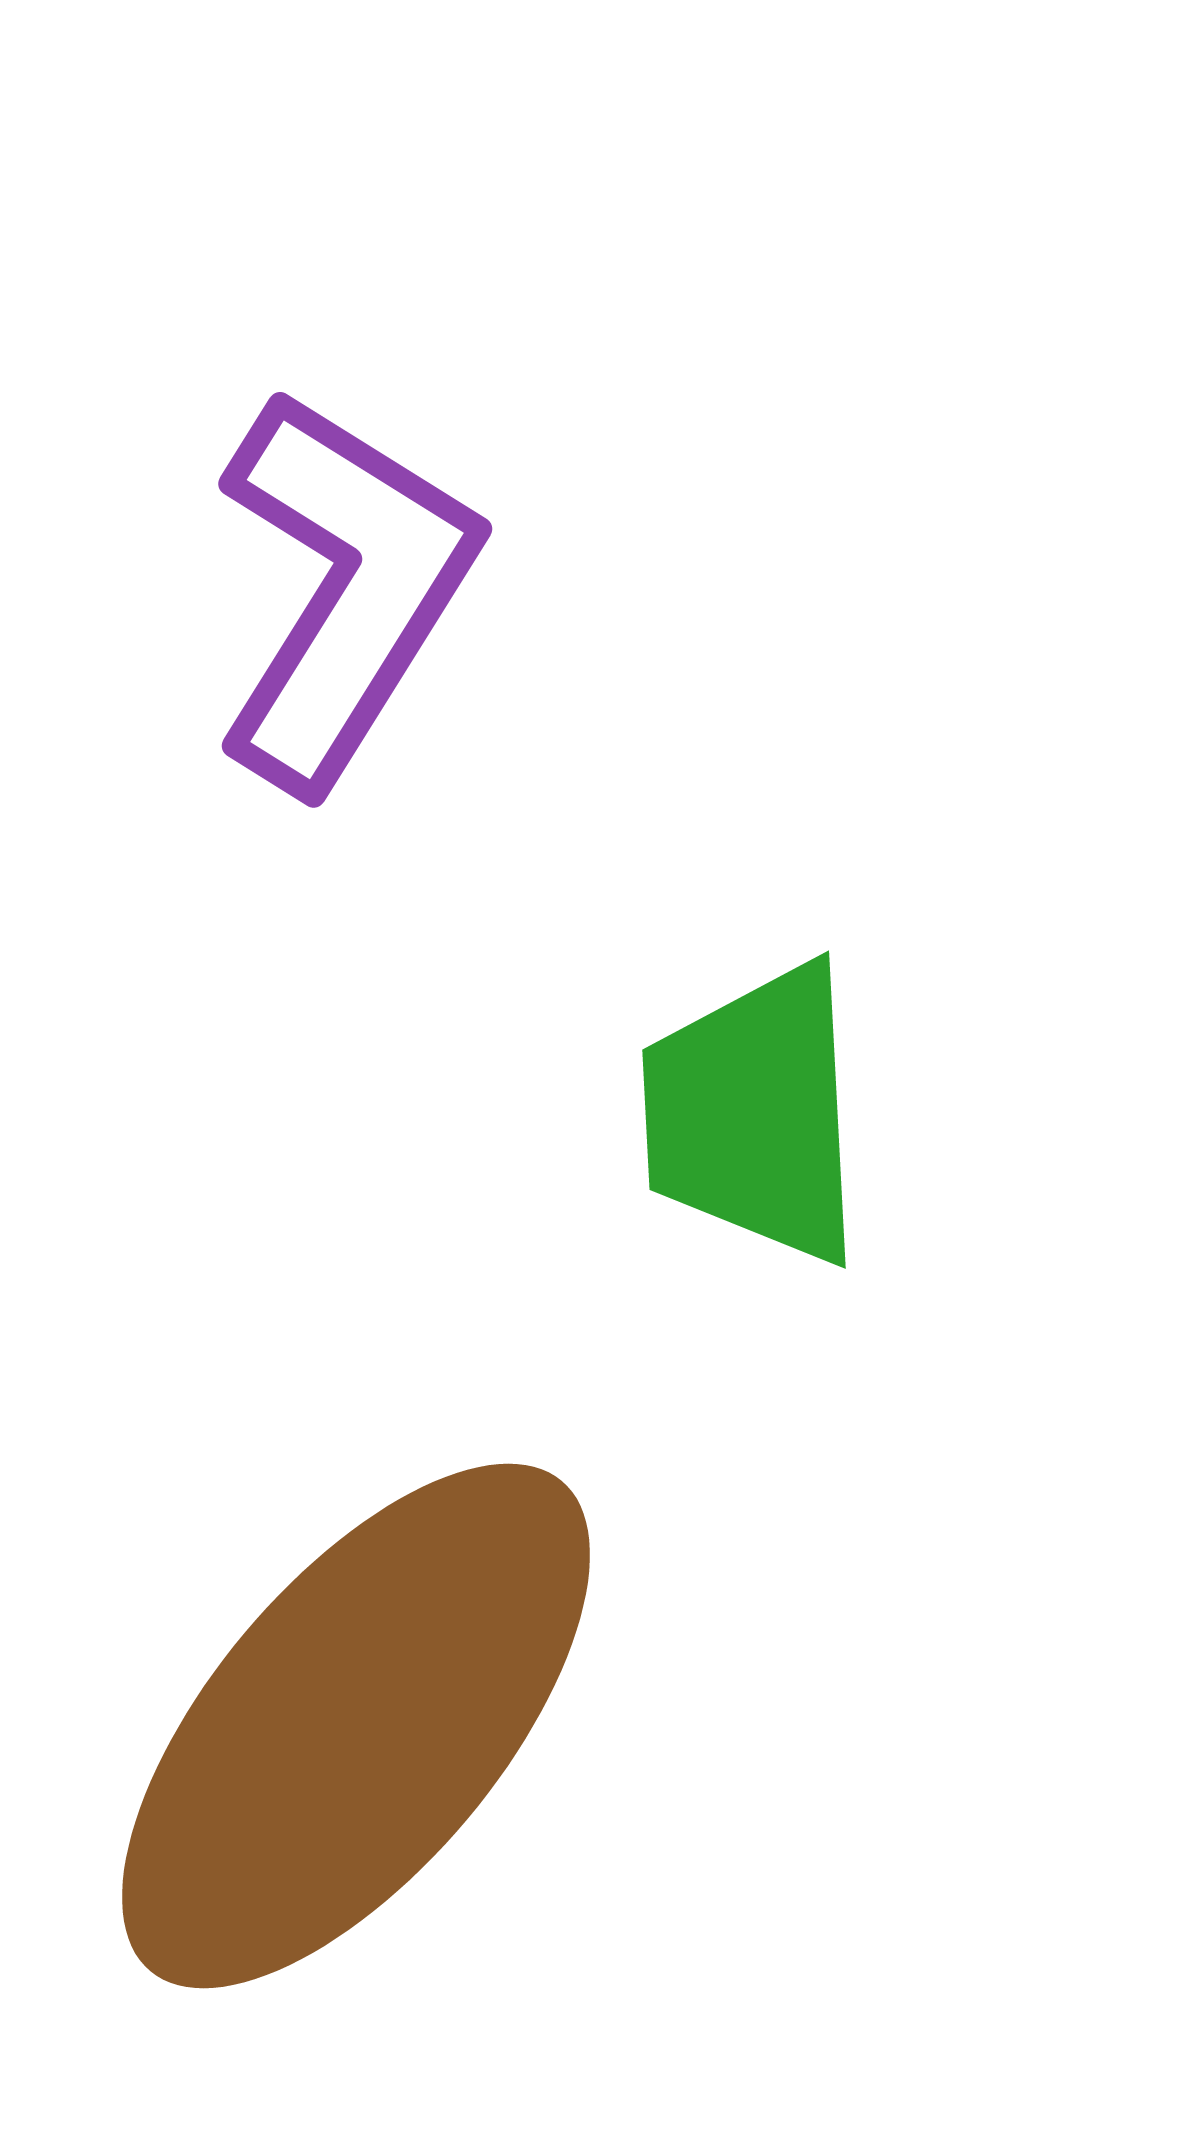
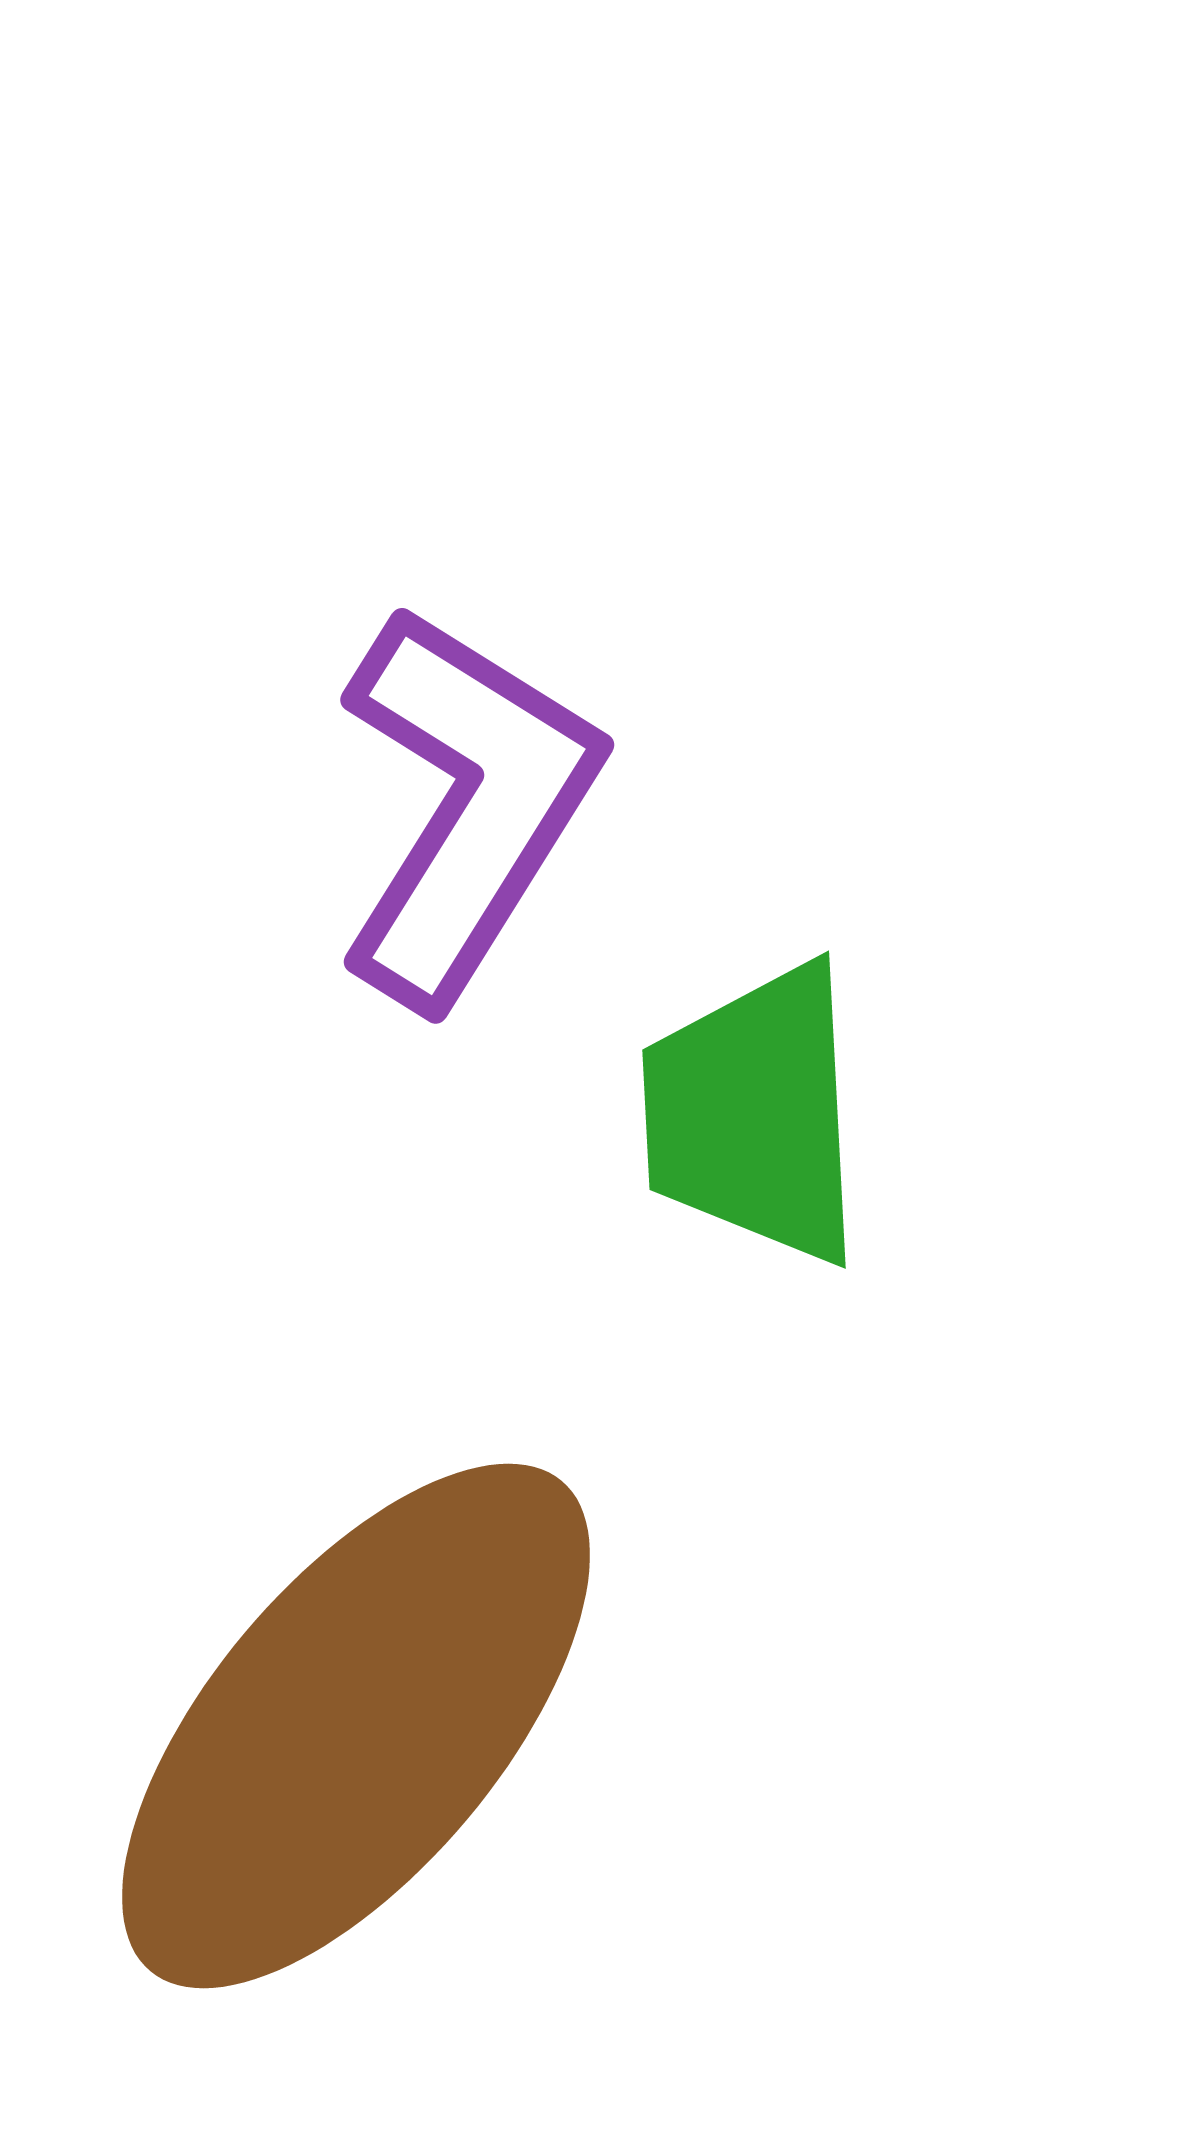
purple L-shape: moved 122 px right, 216 px down
